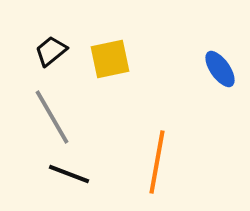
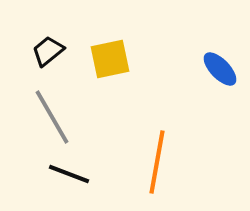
black trapezoid: moved 3 px left
blue ellipse: rotated 9 degrees counterclockwise
